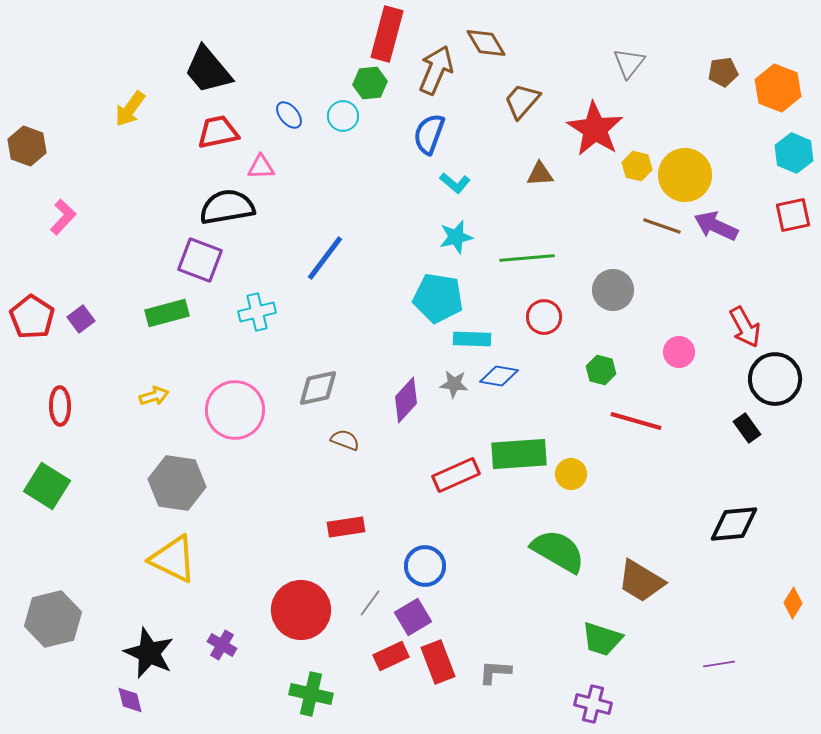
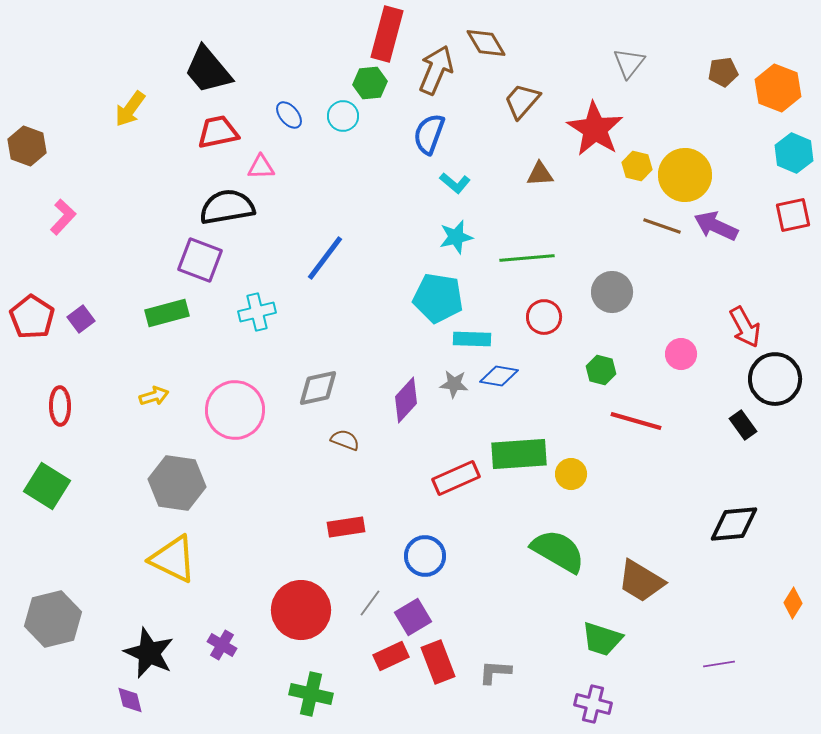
gray circle at (613, 290): moved 1 px left, 2 px down
pink circle at (679, 352): moved 2 px right, 2 px down
black rectangle at (747, 428): moved 4 px left, 3 px up
red rectangle at (456, 475): moved 3 px down
blue circle at (425, 566): moved 10 px up
